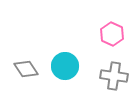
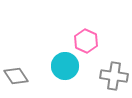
pink hexagon: moved 26 px left, 7 px down
gray diamond: moved 10 px left, 7 px down
